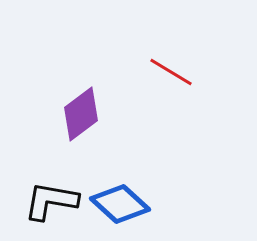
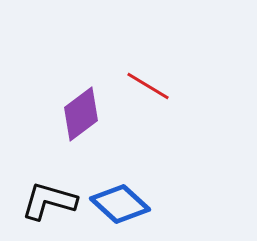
red line: moved 23 px left, 14 px down
black L-shape: moved 2 px left; rotated 6 degrees clockwise
